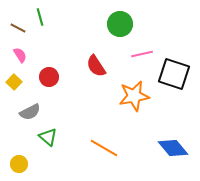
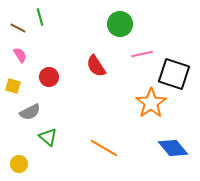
yellow square: moved 1 px left, 4 px down; rotated 28 degrees counterclockwise
orange star: moved 17 px right, 7 px down; rotated 24 degrees counterclockwise
